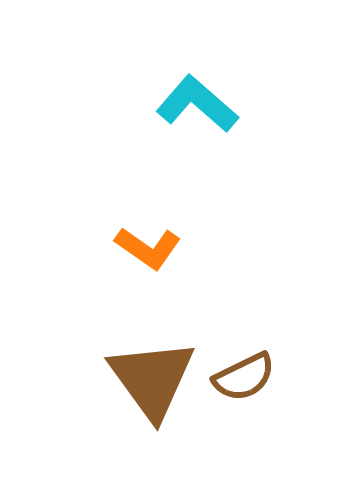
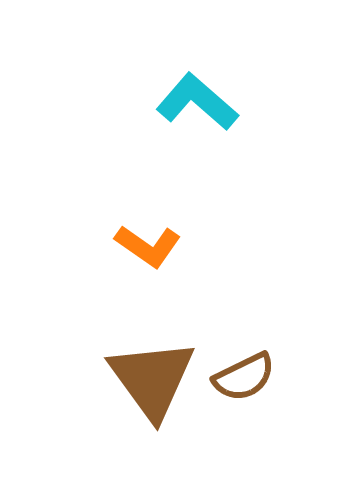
cyan L-shape: moved 2 px up
orange L-shape: moved 2 px up
